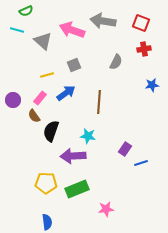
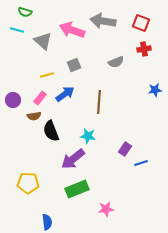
green semicircle: moved 1 px left, 1 px down; rotated 40 degrees clockwise
gray semicircle: rotated 42 degrees clockwise
blue star: moved 3 px right, 5 px down
blue arrow: moved 1 px left, 1 px down
brown semicircle: rotated 64 degrees counterclockwise
black semicircle: rotated 40 degrees counterclockwise
purple arrow: moved 3 px down; rotated 35 degrees counterclockwise
yellow pentagon: moved 18 px left
